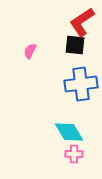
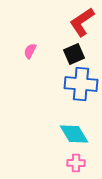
black square: moved 1 px left, 9 px down; rotated 30 degrees counterclockwise
blue cross: rotated 12 degrees clockwise
cyan diamond: moved 5 px right, 2 px down
pink cross: moved 2 px right, 9 px down
